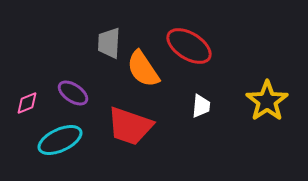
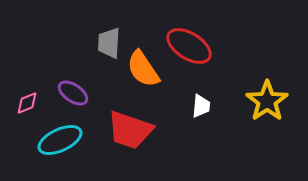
red trapezoid: moved 4 px down
